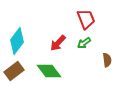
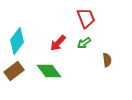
red trapezoid: moved 1 px up
